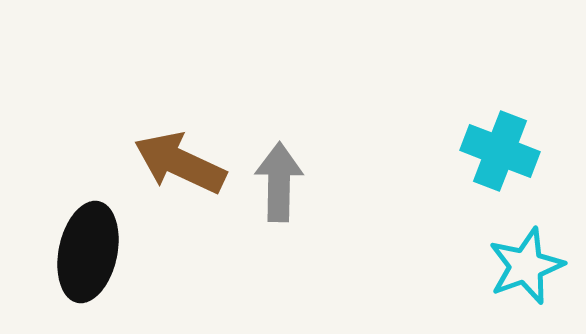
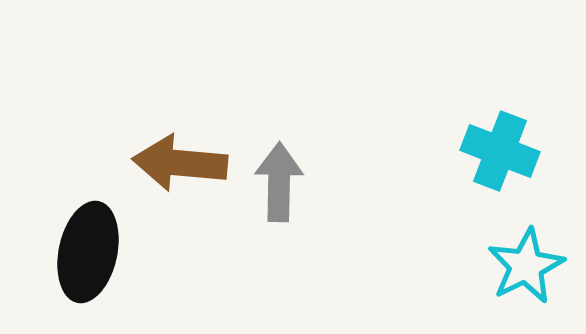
brown arrow: rotated 20 degrees counterclockwise
cyan star: rotated 6 degrees counterclockwise
